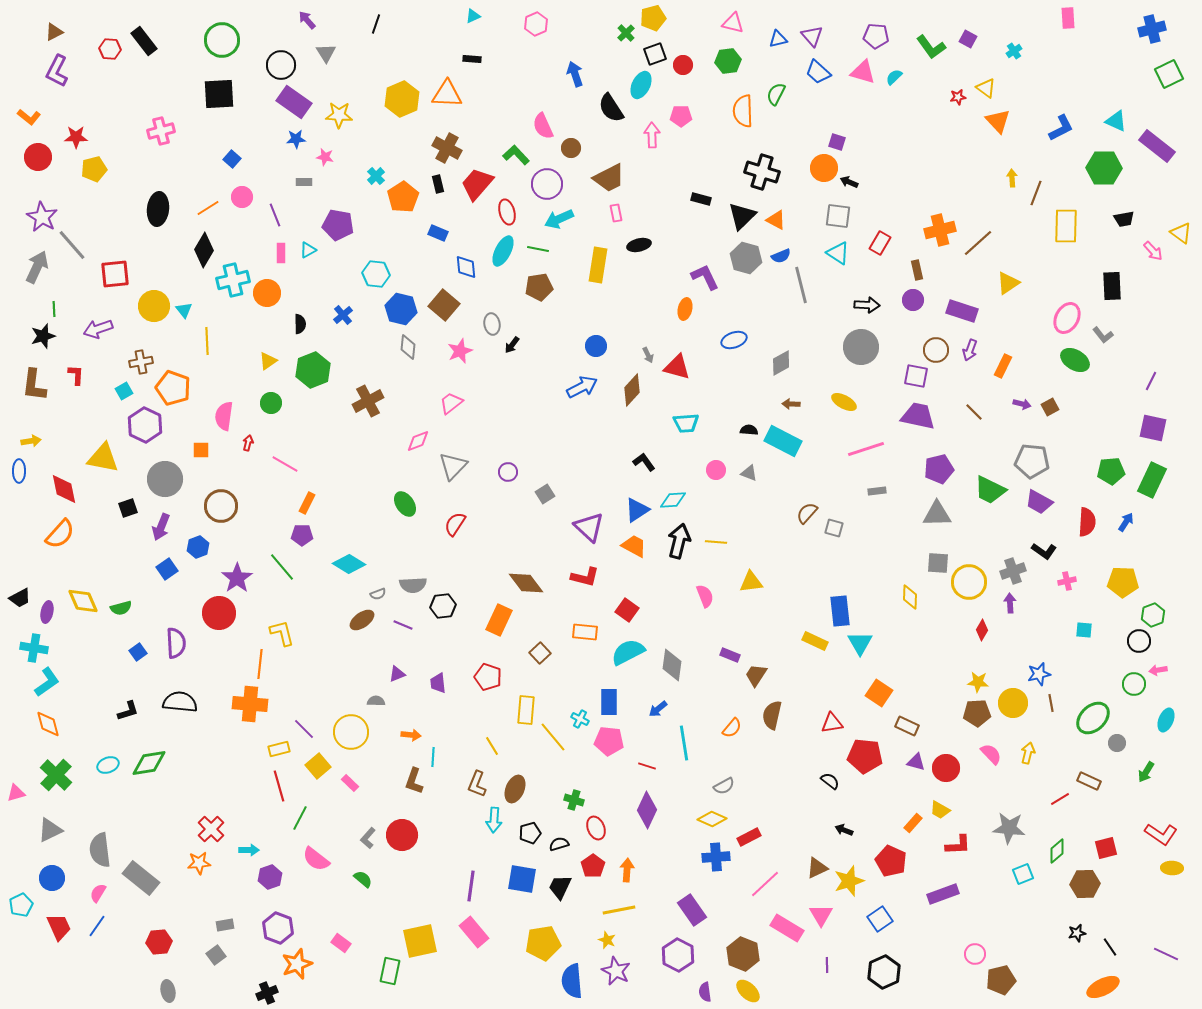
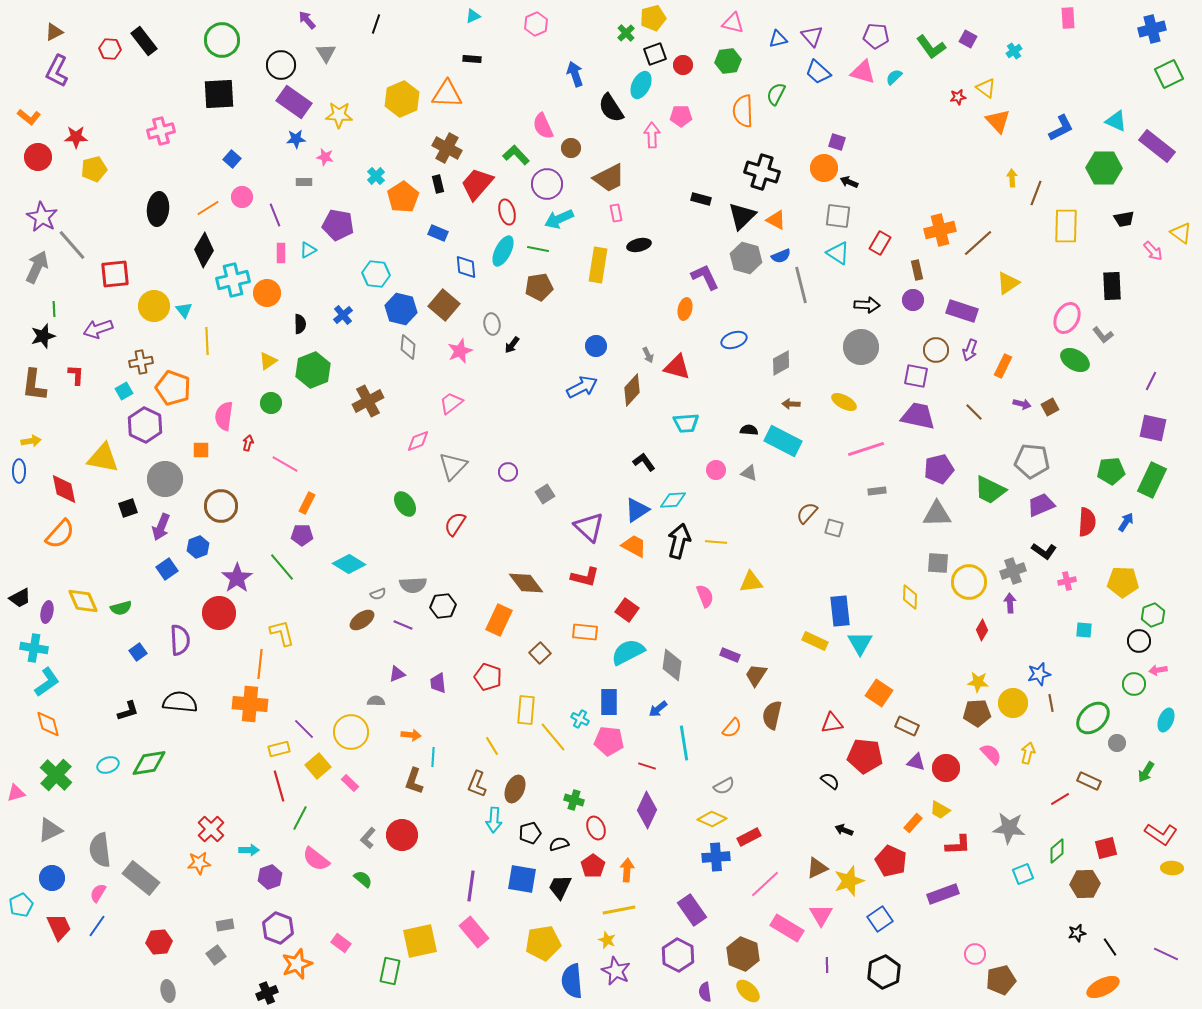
purple trapezoid at (1039, 502): moved 2 px right, 3 px down; rotated 128 degrees clockwise
purple semicircle at (176, 643): moved 4 px right, 3 px up
